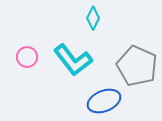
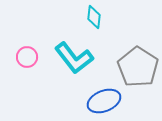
cyan diamond: moved 1 px right, 1 px up; rotated 20 degrees counterclockwise
cyan L-shape: moved 1 px right, 2 px up
gray pentagon: moved 1 px right, 1 px down; rotated 9 degrees clockwise
